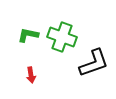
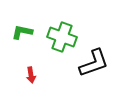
green L-shape: moved 6 px left, 3 px up
